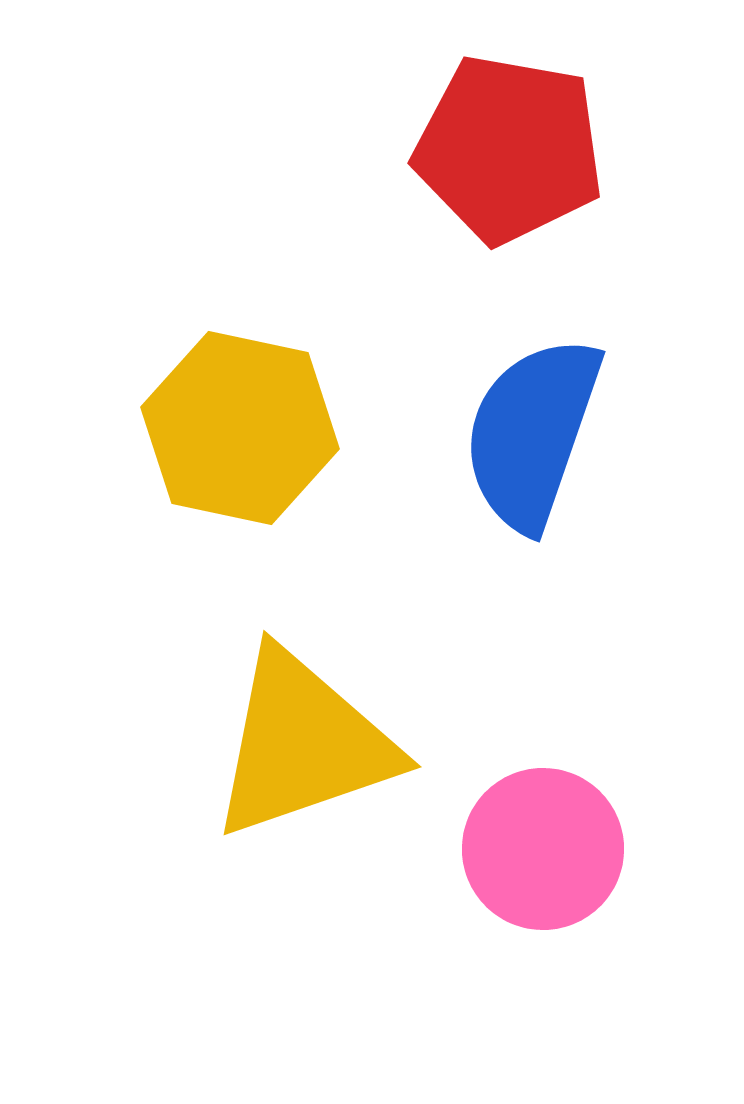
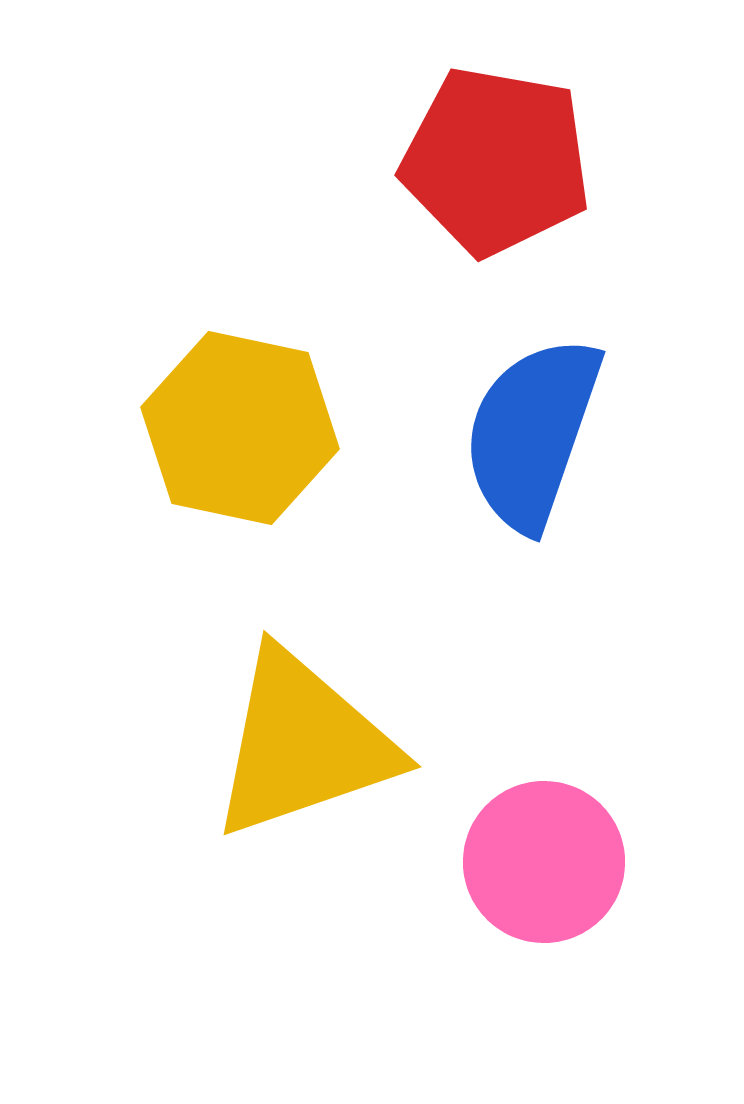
red pentagon: moved 13 px left, 12 px down
pink circle: moved 1 px right, 13 px down
